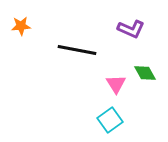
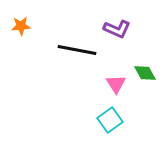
purple L-shape: moved 14 px left
